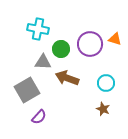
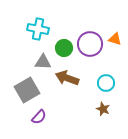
green circle: moved 3 px right, 1 px up
